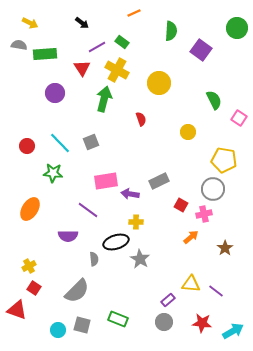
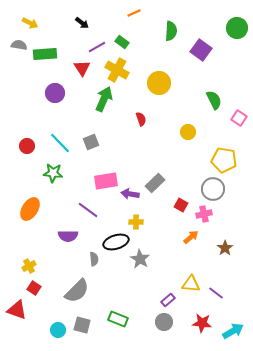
green arrow at (104, 99): rotated 10 degrees clockwise
gray rectangle at (159, 181): moved 4 px left, 2 px down; rotated 18 degrees counterclockwise
purple line at (216, 291): moved 2 px down
